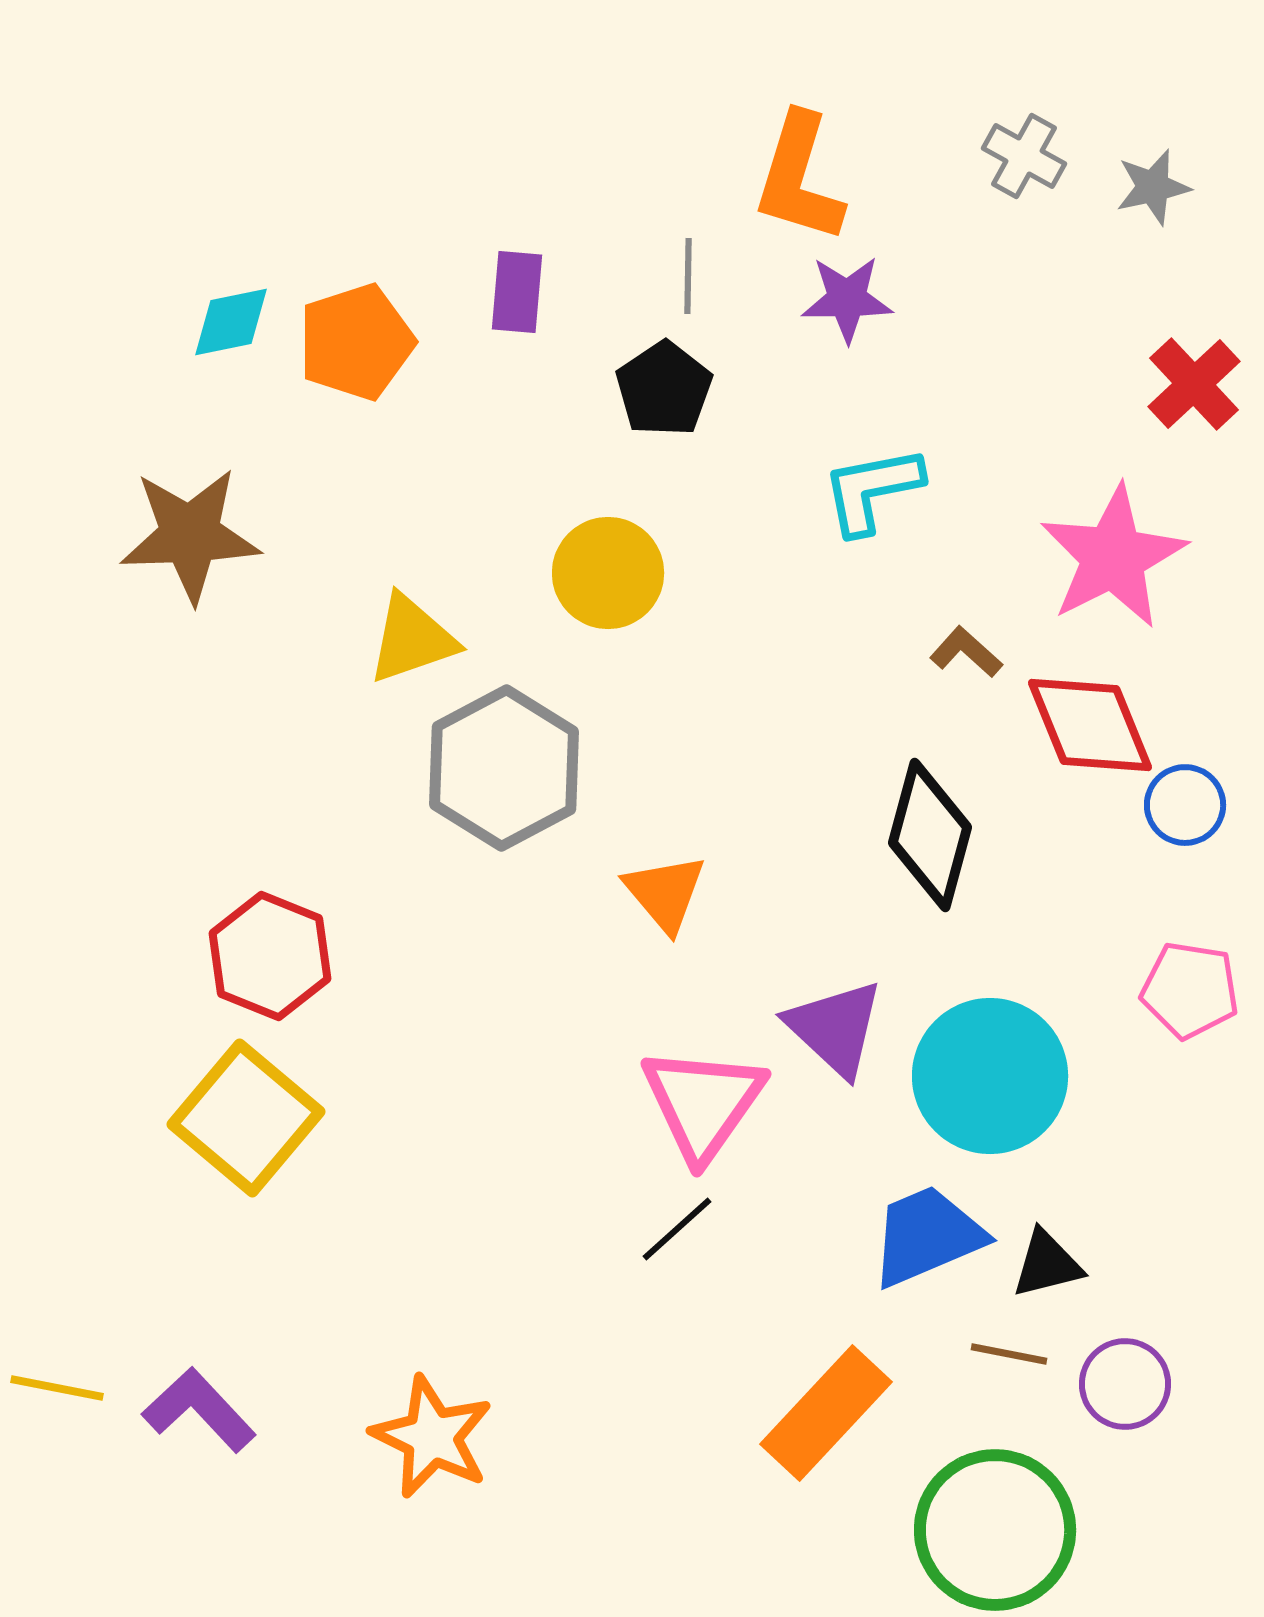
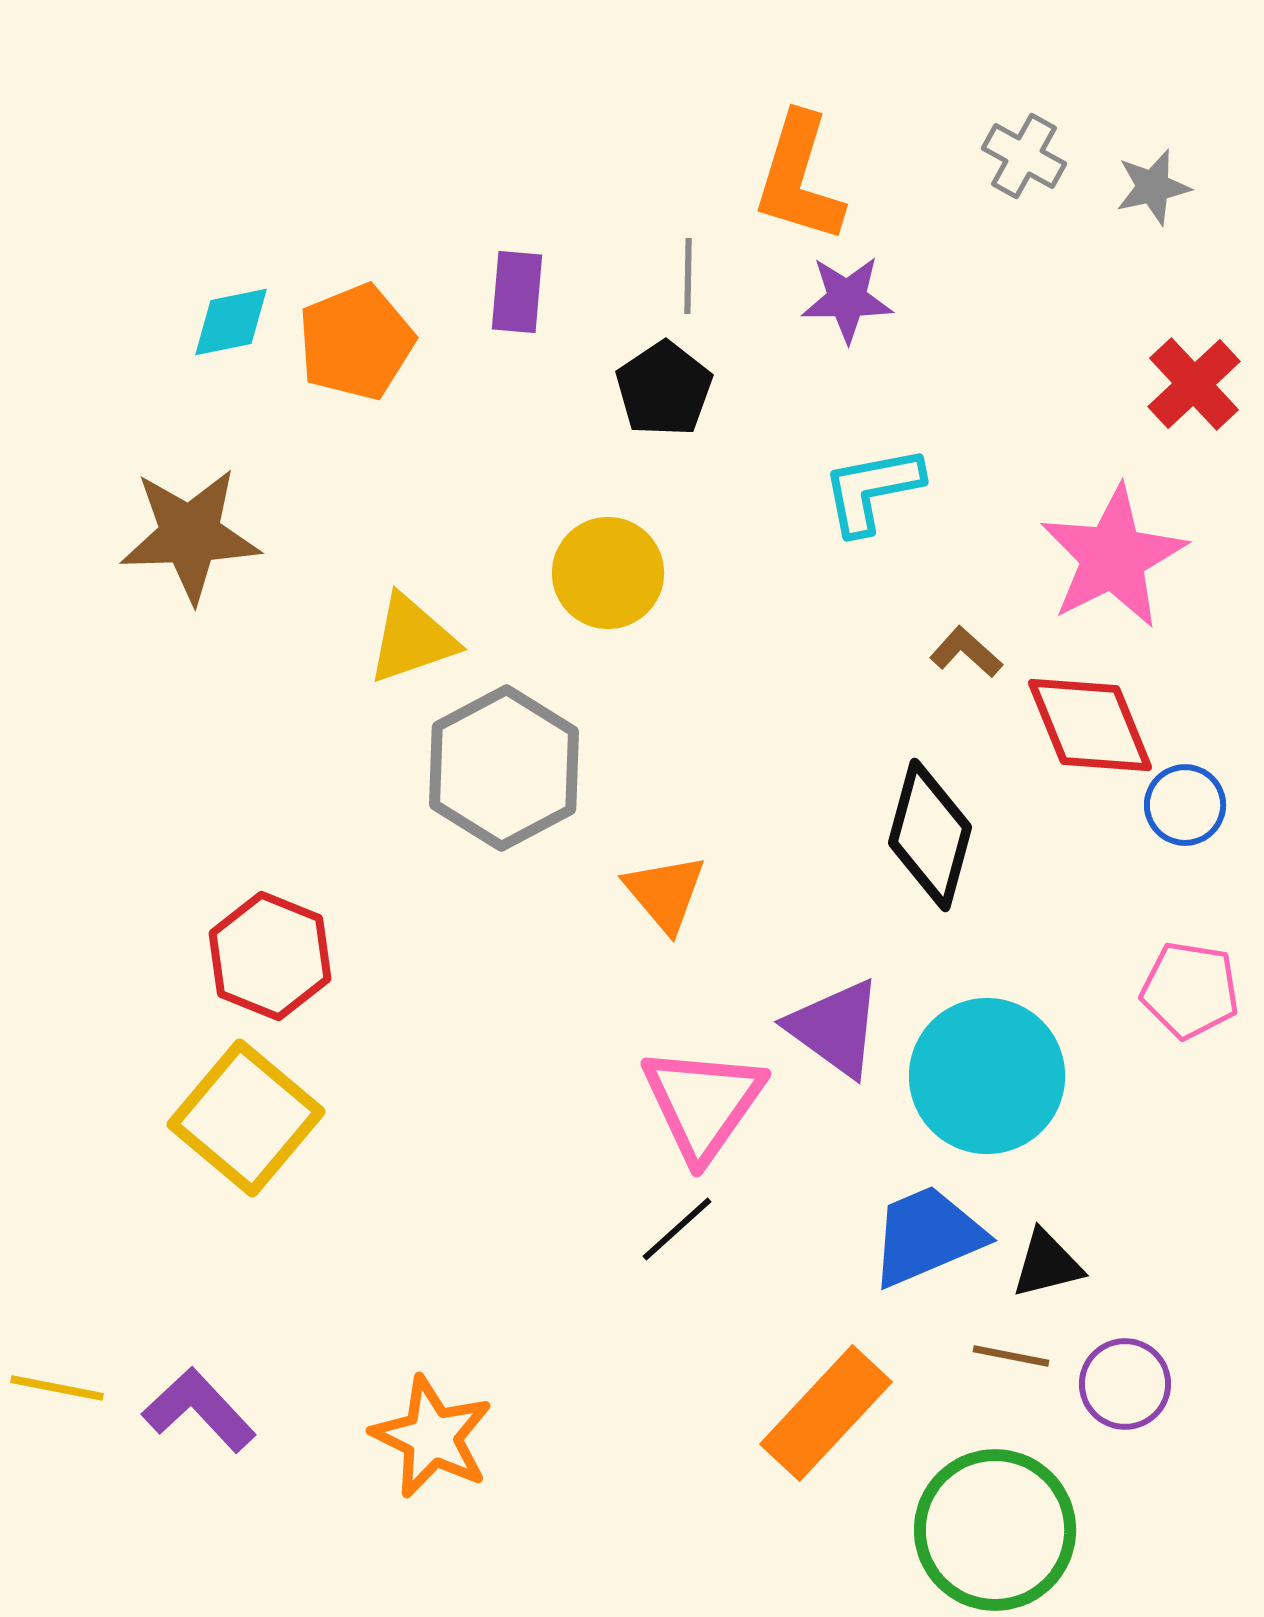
orange pentagon: rotated 4 degrees counterclockwise
purple triangle: rotated 7 degrees counterclockwise
cyan circle: moved 3 px left
brown line: moved 2 px right, 2 px down
